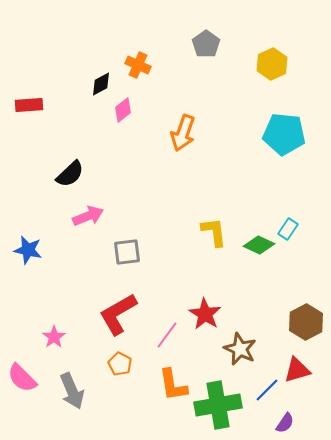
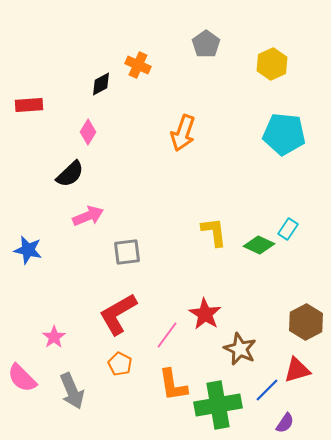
pink diamond: moved 35 px left, 22 px down; rotated 20 degrees counterclockwise
